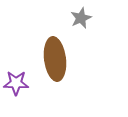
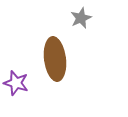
purple star: rotated 15 degrees clockwise
